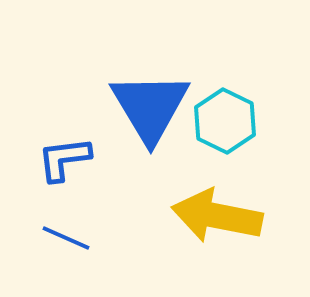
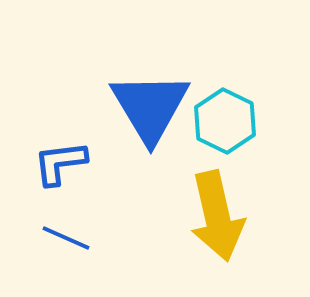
blue L-shape: moved 4 px left, 4 px down
yellow arrow: rotated 114 degrees counterclockwise
